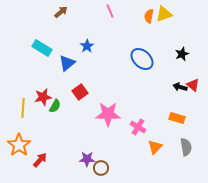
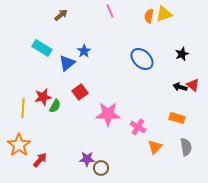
brown arrow: moved 3 px down
blue star: moved 3 px left, 5 px down
